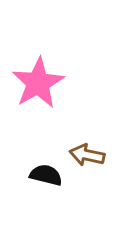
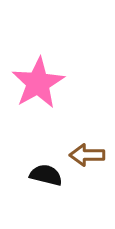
brown arrow: rotated 12 degrees counterclockwise
